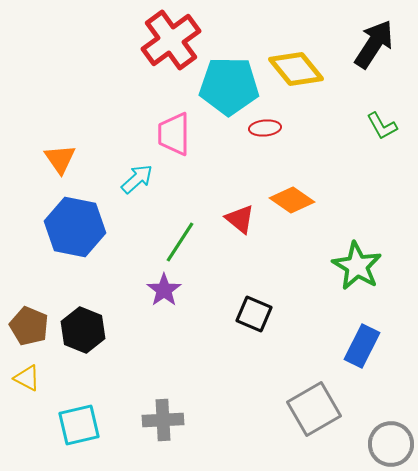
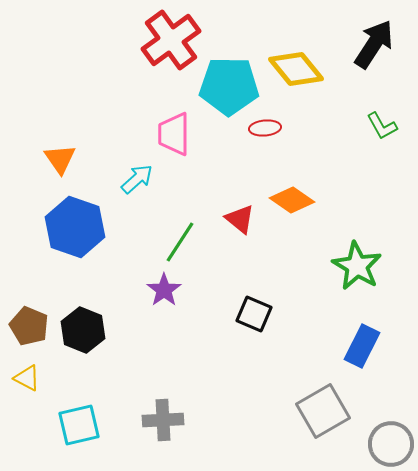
blue hexagon: rotated 8 degrees clockwise
gray square: moved 9 px right, 2 px down
